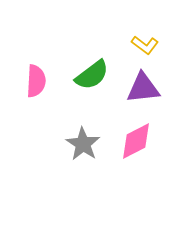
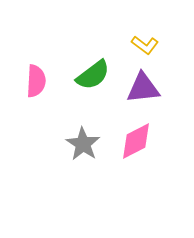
green semicircle: moved 1 px right
